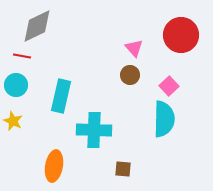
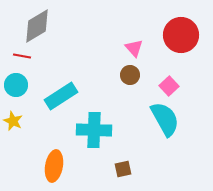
gray diamond: rotated 6 degrees counterclockwise
cyan rectangle: rotated 44 degrees clockwise
cyan semicircle: moved 1 px right; rotated 30 degrees counterclockwise
brown square: rotated 18 degrees counterclockwise
